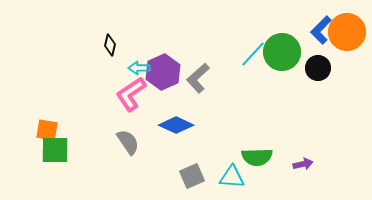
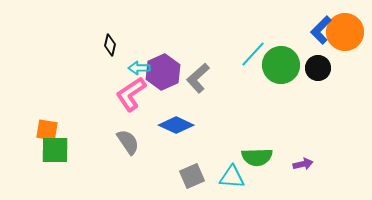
orange circle: moved 2 px left
green circle: moved 1 px left, 13 px down
